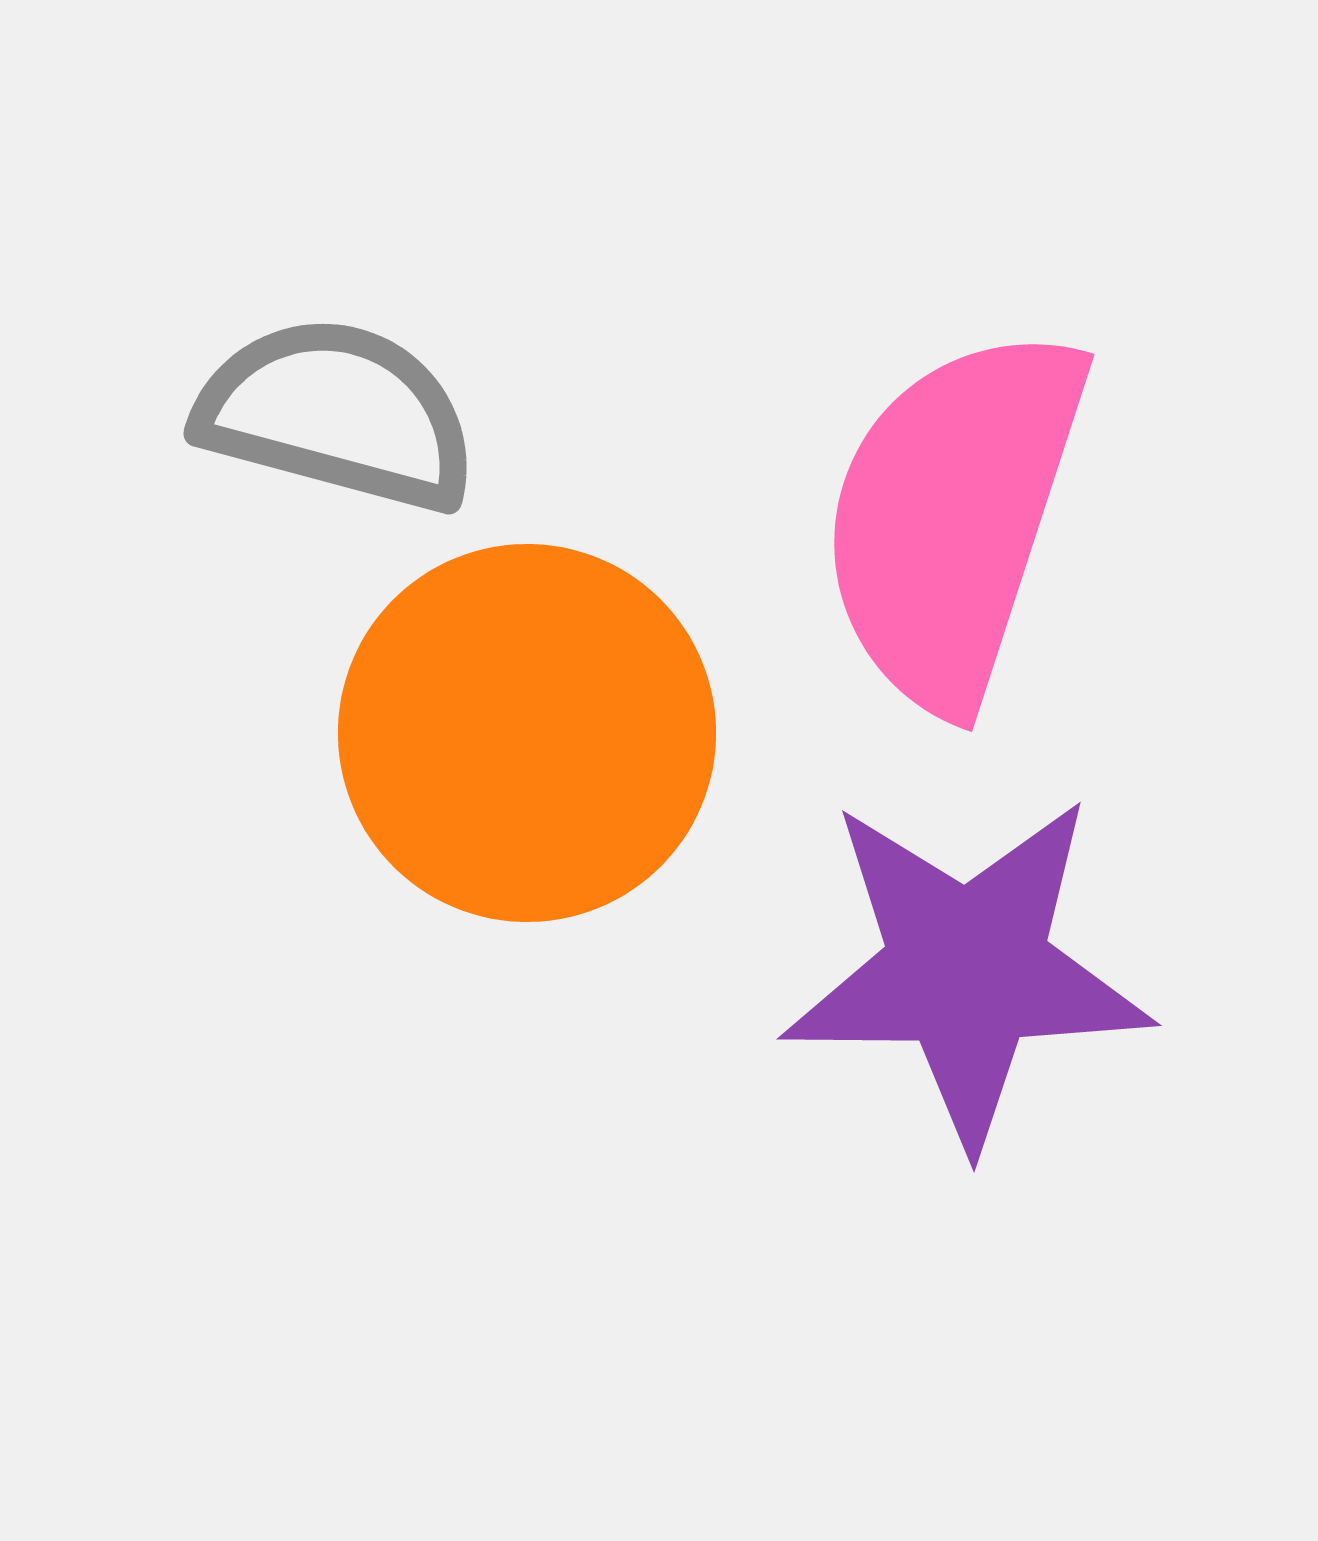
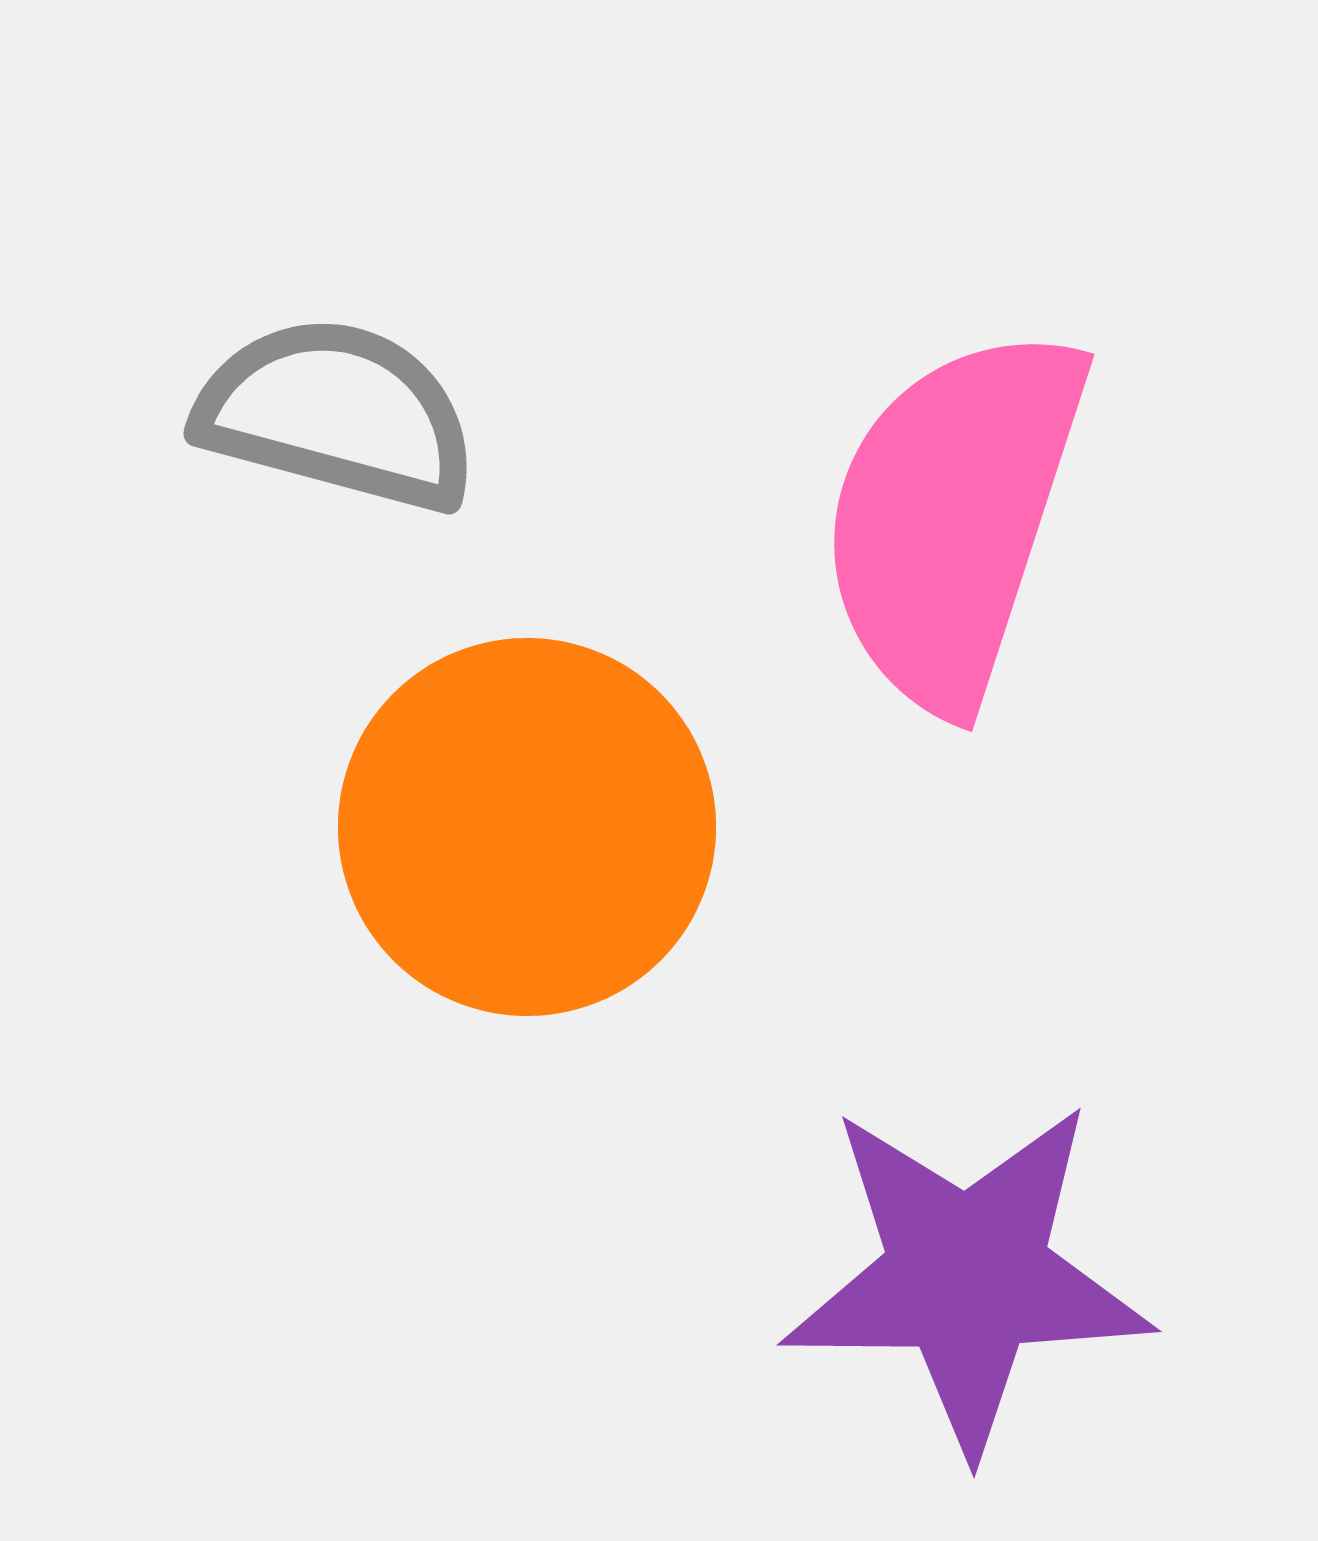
orange circle: moved 94 px down
purple star: moved 306 px down
